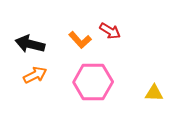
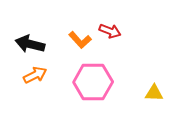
red arrow: rotated 10 degrees counterclockwise
